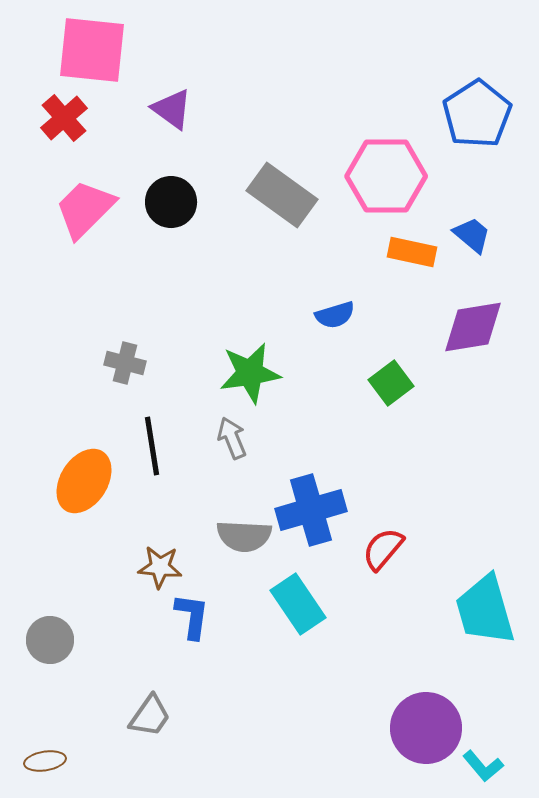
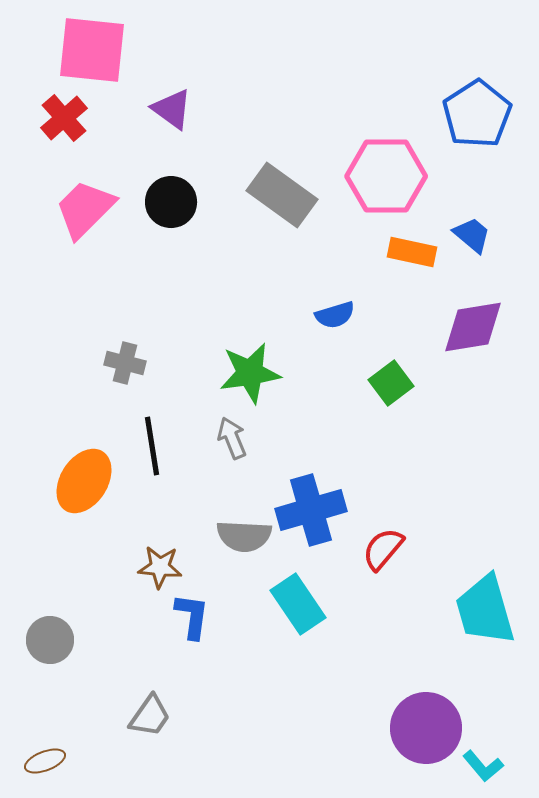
brown ellipse: rotated 12 degrees counterclockwise
